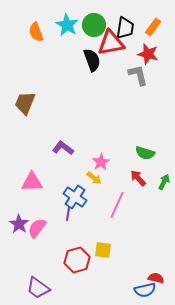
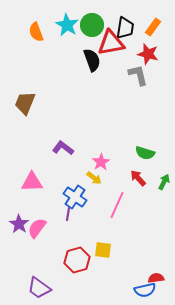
green circle: moved 2 px left
red semicircle: rotated 21 degrees counterclockwise
purple trapezoid: moved 1 px right
